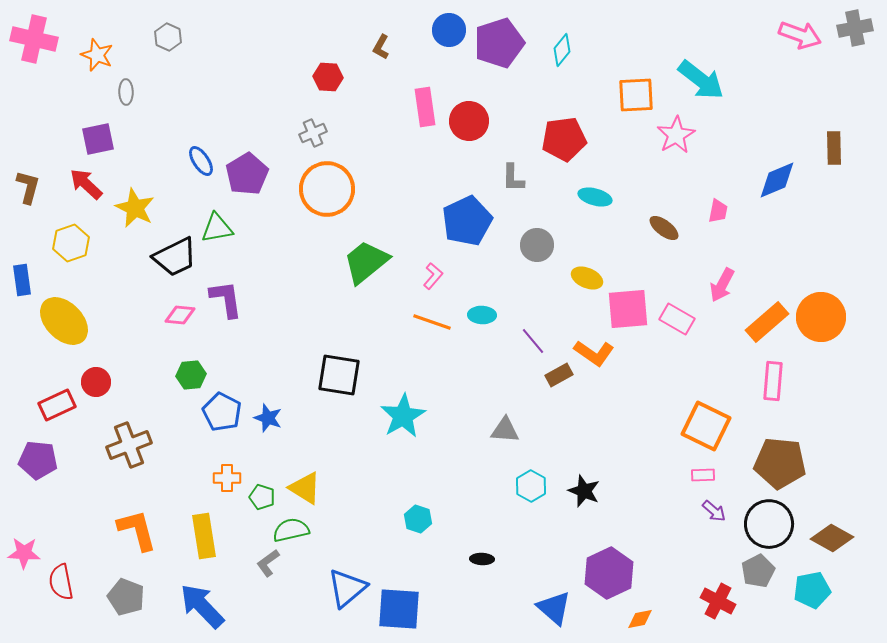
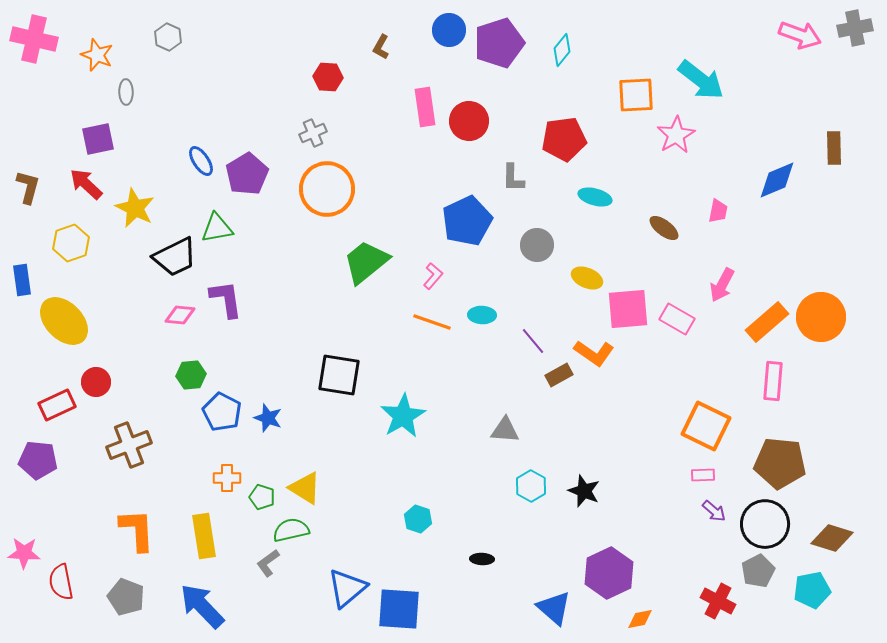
black circle at (769, 524): moved 4 px left
orange L-shape at (137, 530): rotated 12 degrees clockwise
brown diamond at (832, 538): rotated 12 degrees counterclockwise
